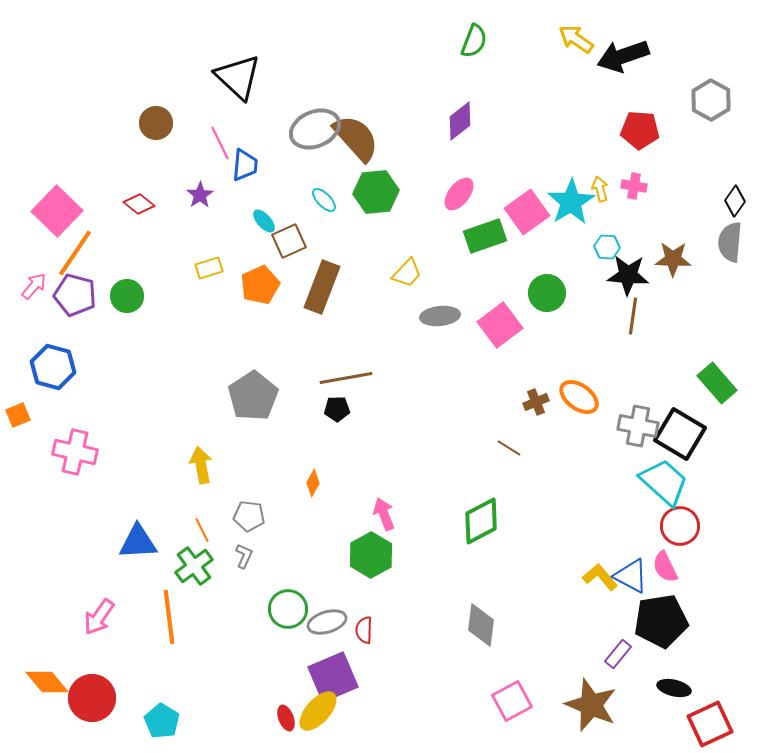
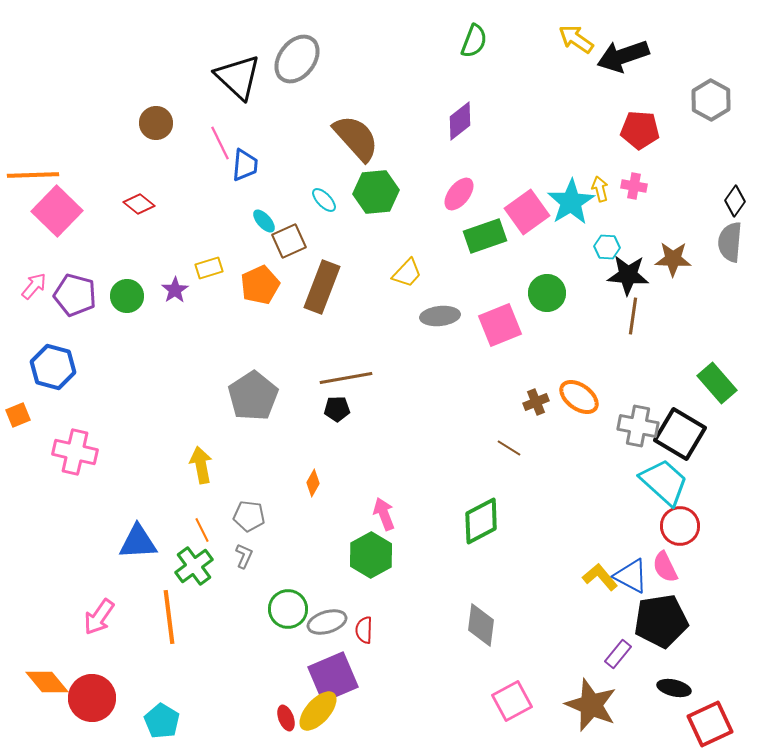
gray ellipse at (315, 129): moved 18 px left, 70 px up; rotated 30 degrees counterclockwise
purple star at (200, 195): moved 25 px left, 95 px down
orange line at (75, 253): moved 42 px left, 78 px up; rotated 54 degrees clockwise
pink square at (500, 325): rotated 15 degrees clockwise
